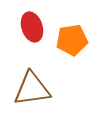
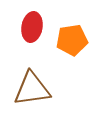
red ellipse: rotated 28 degrees clockwise
